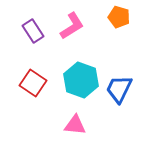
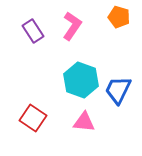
pink L-shape: rotated 24 degrees counterclockwise
red square: moved 35 px down
blue trapezoid: moved 1 px left, 1 px down
pink triangle: moved 9 px right, 3 px up
